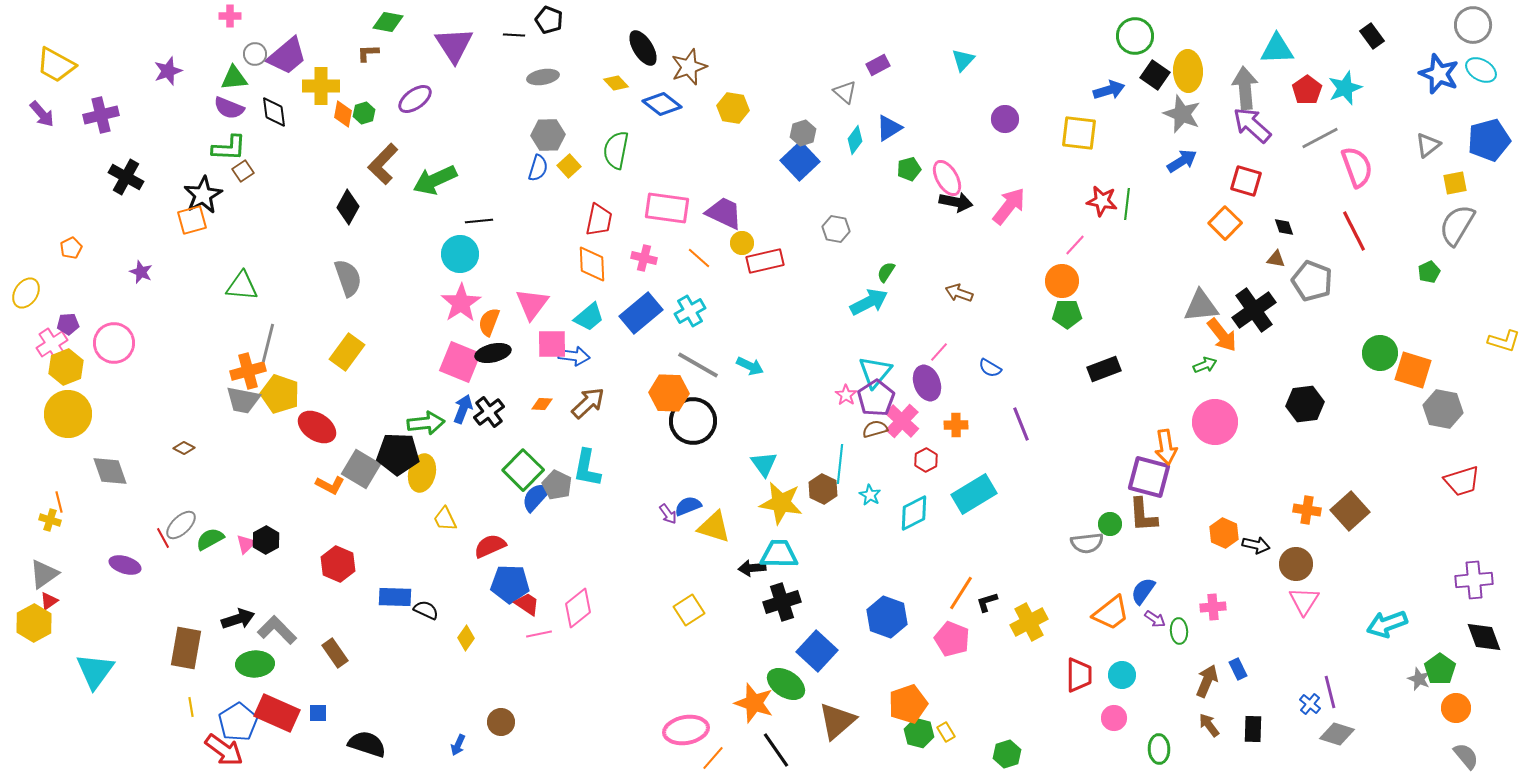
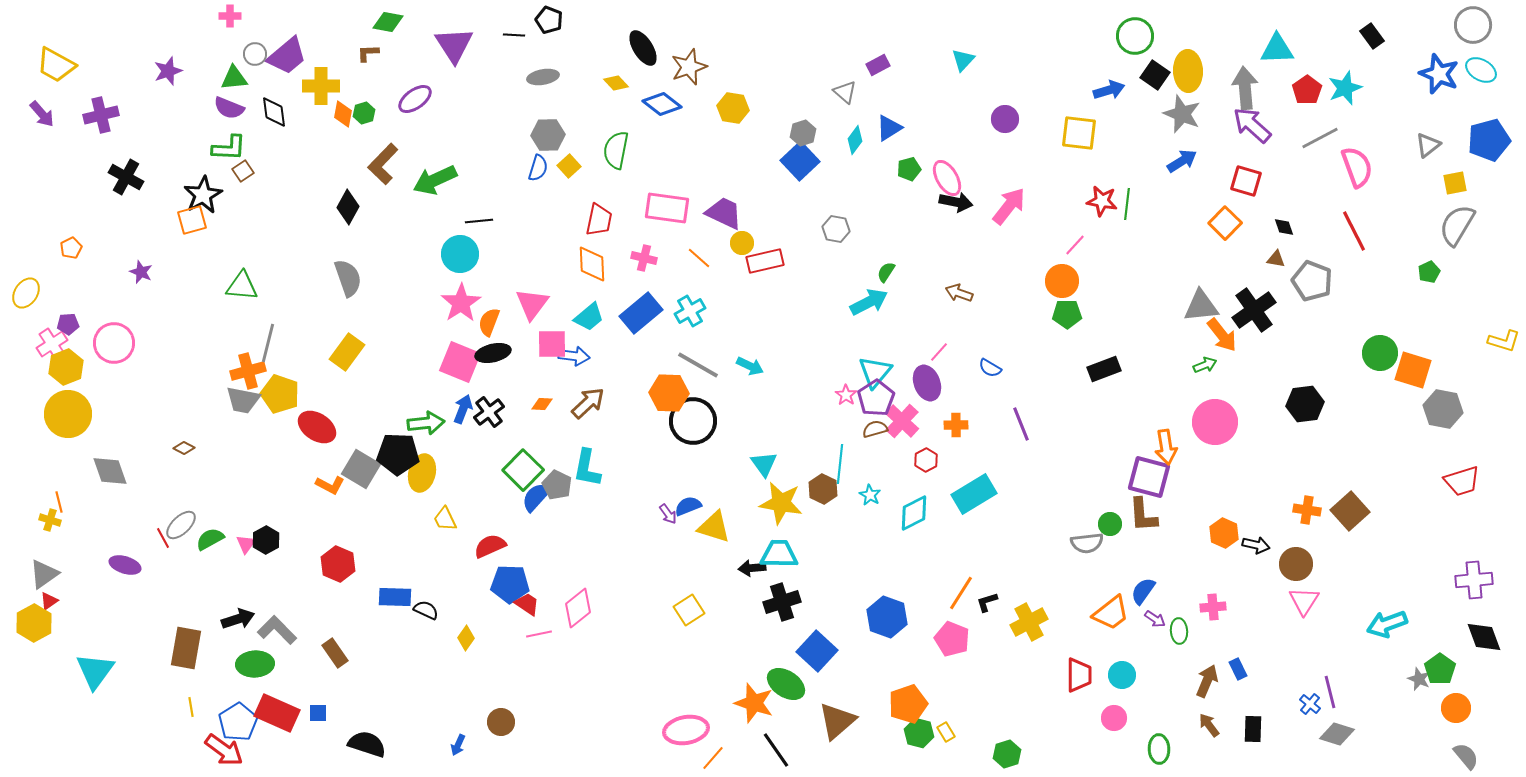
pink triangle at (246, 544): rotated 10 degrees counterclockwise
